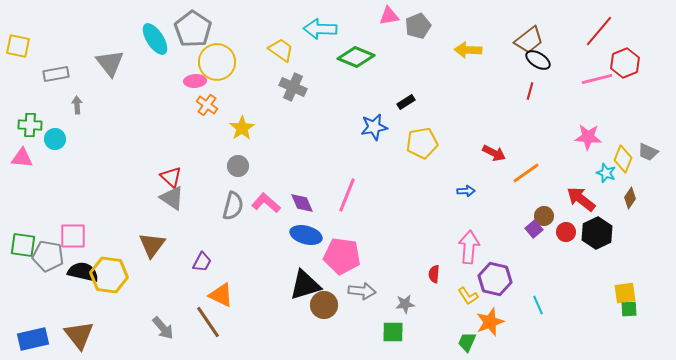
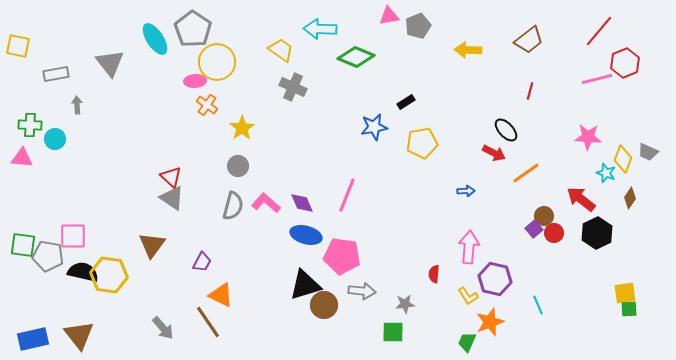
black ellipse at (538, 60): moved 32 px left, 70 px down; rotated 15 degrees clockwise
red circle at (566, 232): moved 12 px left, 1 px down
